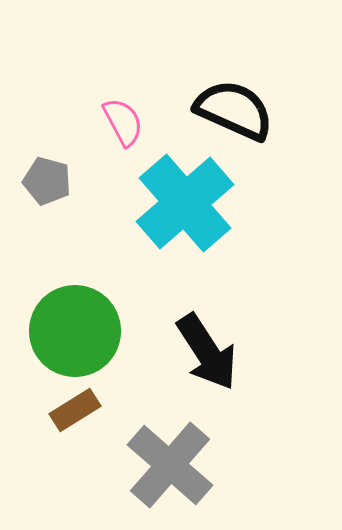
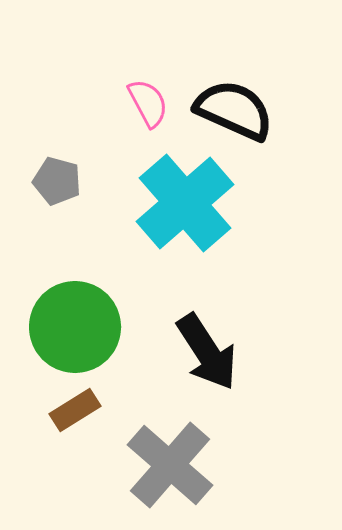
pink semicircle: moved 25 px right, 19 px up
gray pentagon: moved 10 px right
green circle: moved 4 px up
